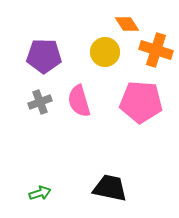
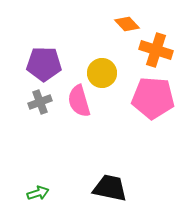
orange diamond: rotated 10 degrees counterclockwise
yellow circle: moved 3 px left, 21 px down
purple pentagon: moved 8 px down
pink pentagon: moved 12 px right, 4 px up
green arrow: moved 2 px left
